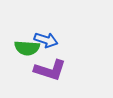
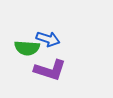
blue arrow: moved 2 px right, 1 px up
